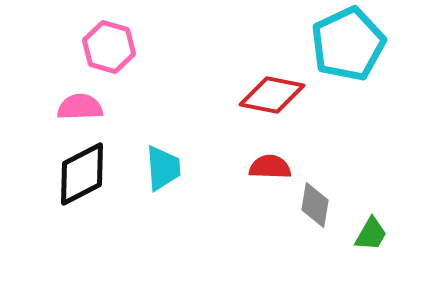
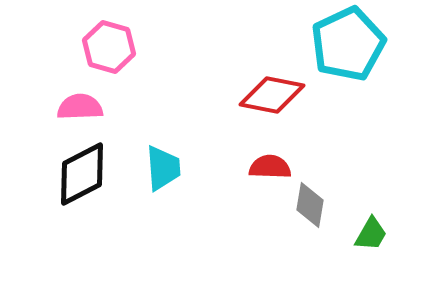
gray diamond: moved 5 px left
